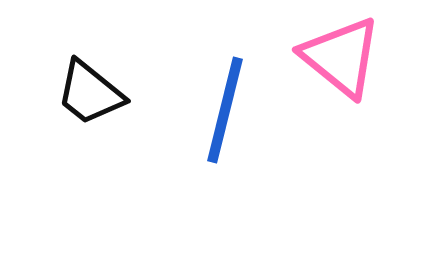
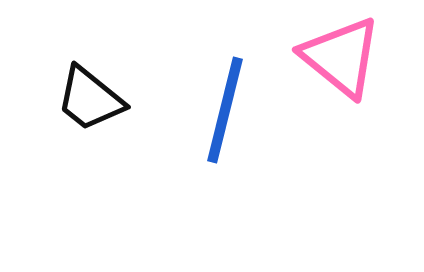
black trapezoid: moved 6 px down
